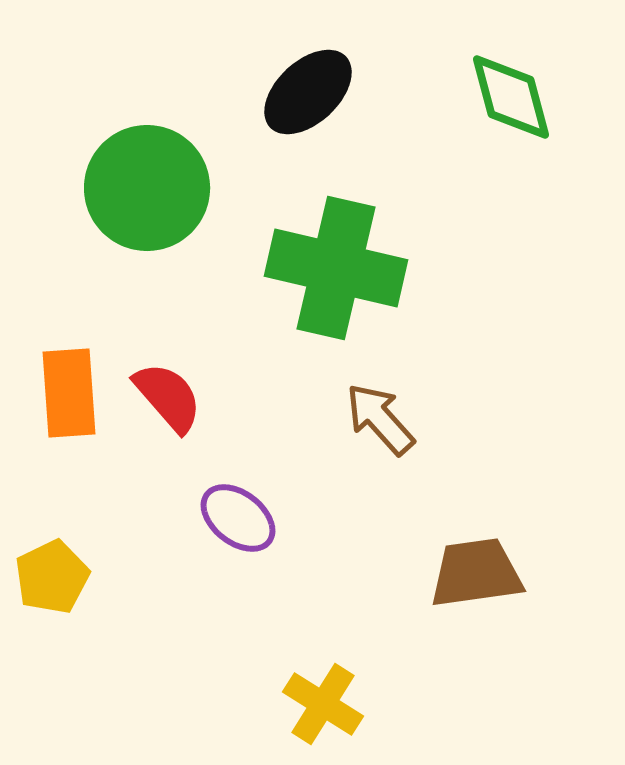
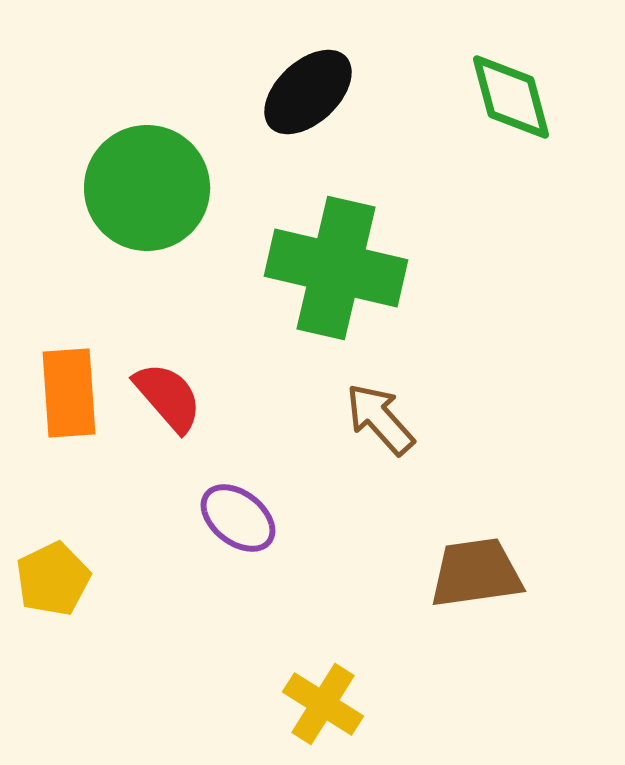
yellow pentagon: moved 1 px right, 2 px down
